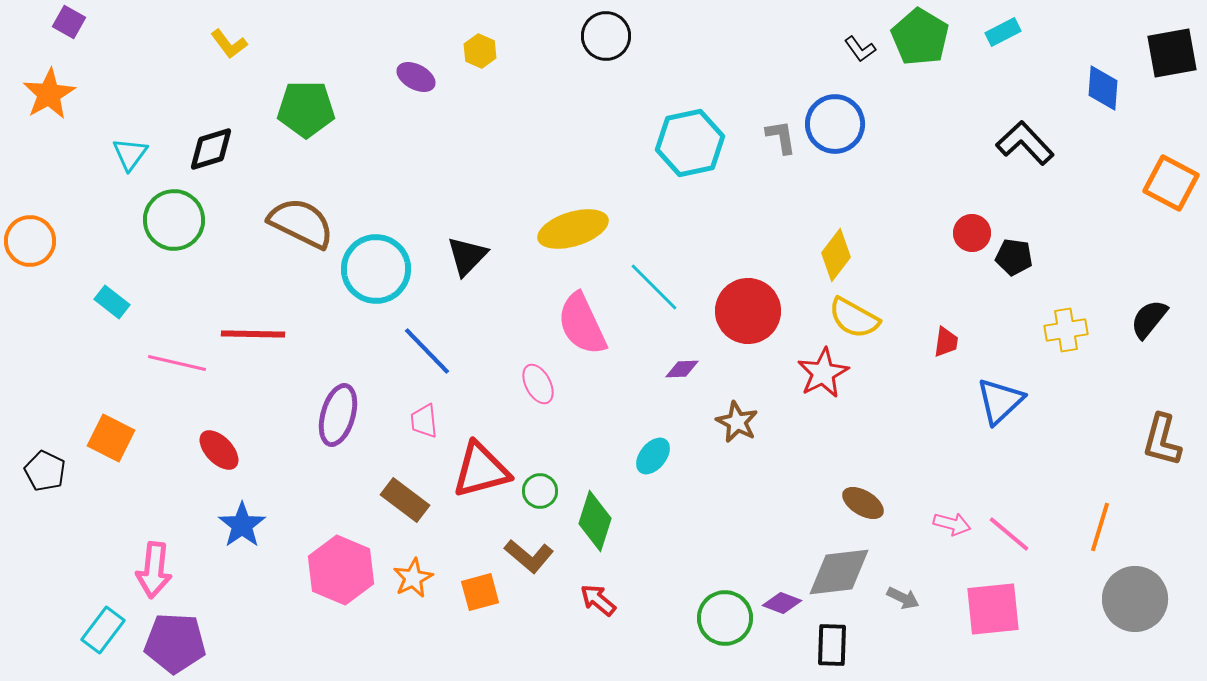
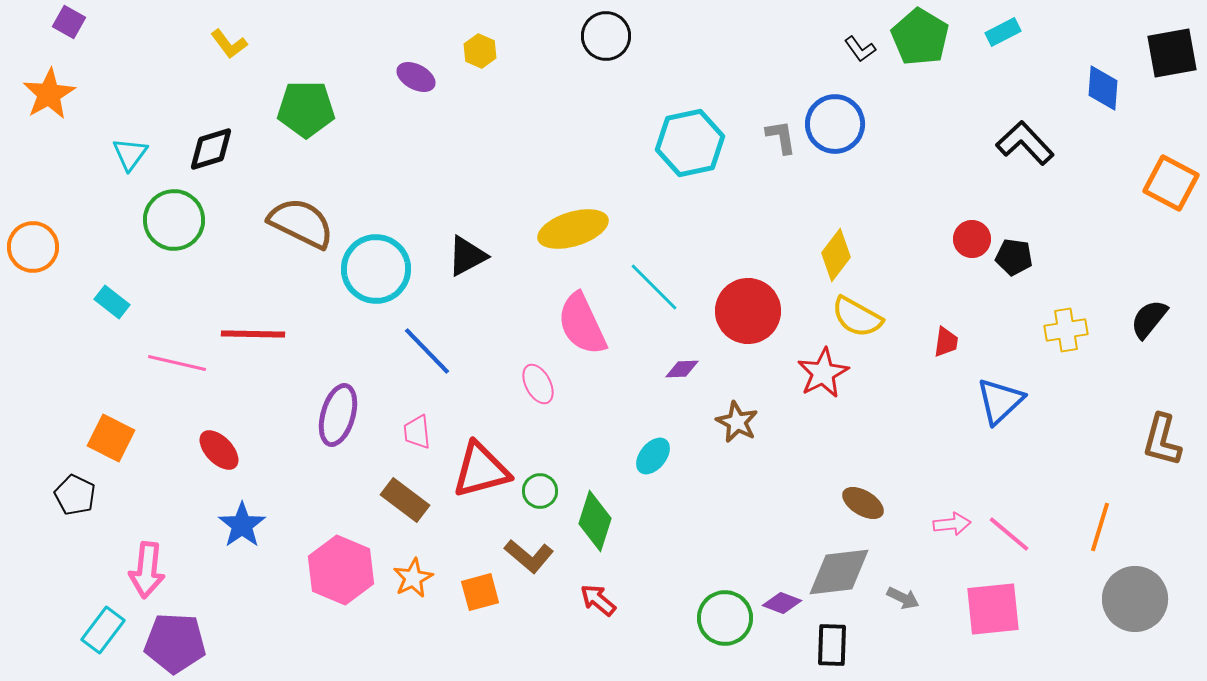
red circle at (972, 233): moved 6 px down
orange circle at (30, 241): moved 3 px right, 6 px down
black triangle at (467, 256): rotated 18 degrees clockwise
yellow semicircle at (854, 318): moved 3 px right, 1 px up
pink trapezoid at (424, 421): moved 7 px left, 11 px down
black pentagon at (45, 471): moved 30 px right, 24 px down
pink arrow at (952, 524): rotated 21 degrees counterclockwise
pink arrow at (154, 570): moved 7 px left
